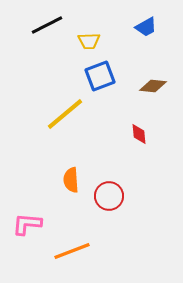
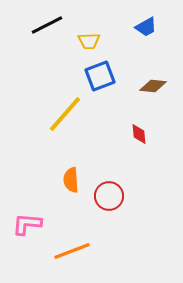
yellow line: rotated 9 degrees counterclockwise
